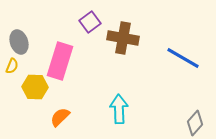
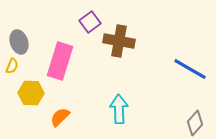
brown cross: moved 4 px left, 3 px down
blue line: moved 7 px right, 11 px down
yellow hexagon: moved 4 px left, 6 px down
